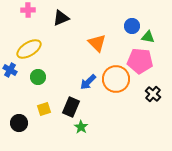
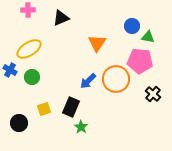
orange triangle: rotated 18 degrees clockwise
green circle: moved 6 px left
blue arrow: moved 1 px up
